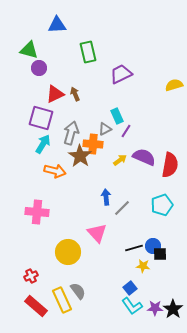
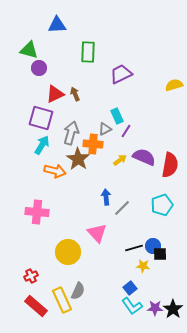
green rectangle: rotated 15 degrees clockwise
cyan arrow: moved 1 px left, 1 px down
brown star: moved 2 px left, 3 px down
gray semicircle: rotated 60 degrees clockwise
